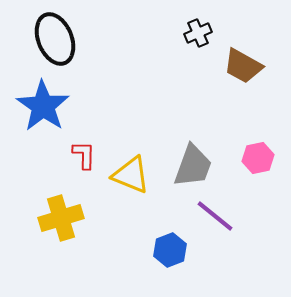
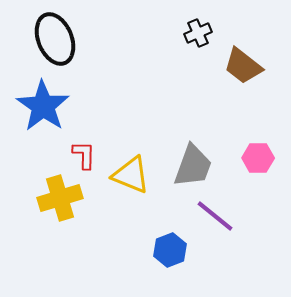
brown trapezoid: rotated 9 degrees clockwise
pink hexagon: rotated 12 degrees clockwise
yellow cross: moved 1 px left, 20 px up
